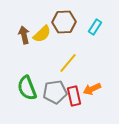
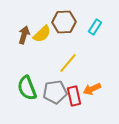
brown arrow: rotated 30 degrees clockwise
